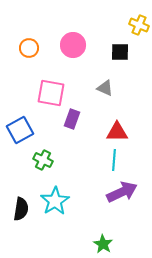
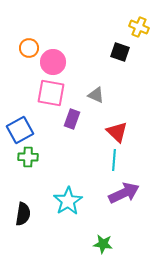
yellow cross: moved 2 px down
pink circle: moved 20 px left, 17 px down
black square: rotated 18 degrees clockwise
gray triangle: moved 9 px left, 7 px down
red triangle: rotated 45 degrees clockwise
green cross: moved 15 px left, 3 px up; rotated 24 degrees counterclockwise
purple arrow: moved 2 px right, 1 px down
cyan star: moved 13 px right
black semicircle: moved 2 px right, 5 px down
green star: rotated 24 degrees counterclockwise
